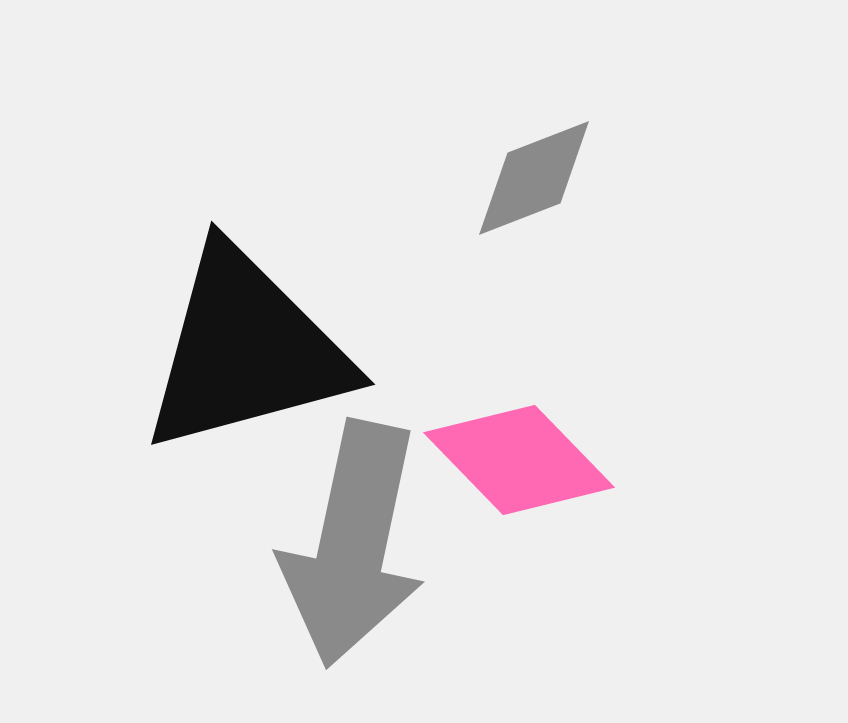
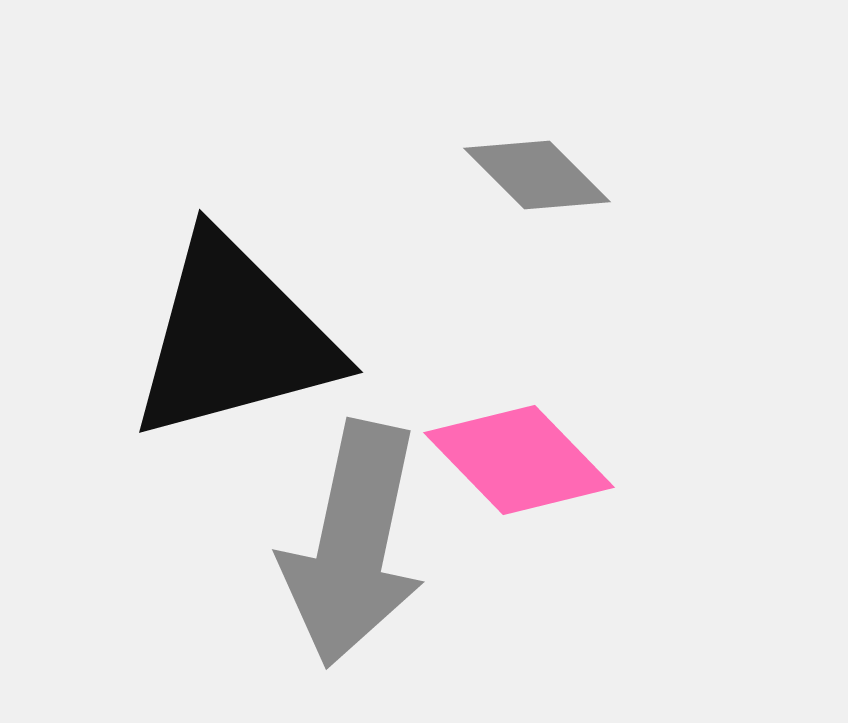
gray diamond: moved 3 px right, 3 px up; rotated 66 degrees clockwise
black triangle: moved 12 px left, 12 px up
